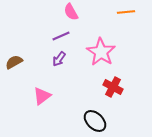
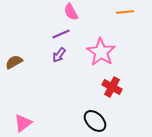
orange line: moved 1 px left
purple line: moved 2 px up
purple arrow: moved 4 px up
red cross: moved 1 px left
pink triangle: moved 19 px left, 27 px down
